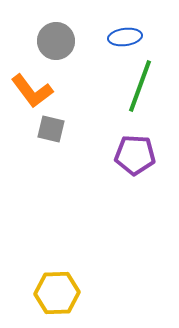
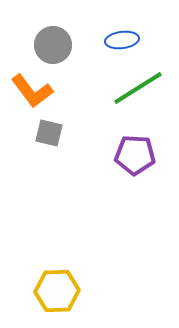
blue ellipse: moved 3 px left, 3 px down
gray circle: moved 3 px left, 4 px down
green line: moved 2 px left, 2 px down; rotated 38 degrees clockwise
gray square: moved 2 px left, 4 px down
yellow hexagon: moved 2 px up
